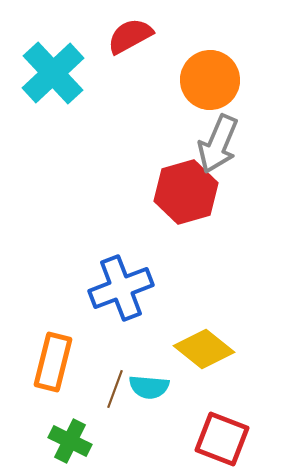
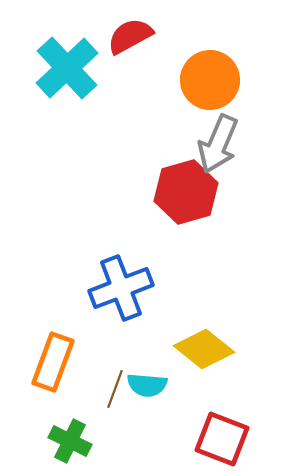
cyan cross: moved 14 px right, 5 px up
orange rectangle: rotated 6 degrees clockwise
cyan semicircle: moved 2 px left, 2 px up
